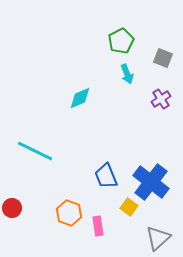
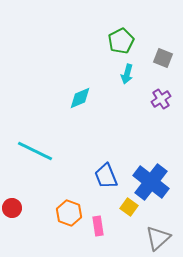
cyan arrow: rotated 36 degrees clockwise
